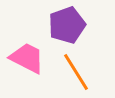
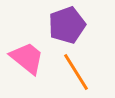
pink trapezoid: rotated 12 degrees clockwise
